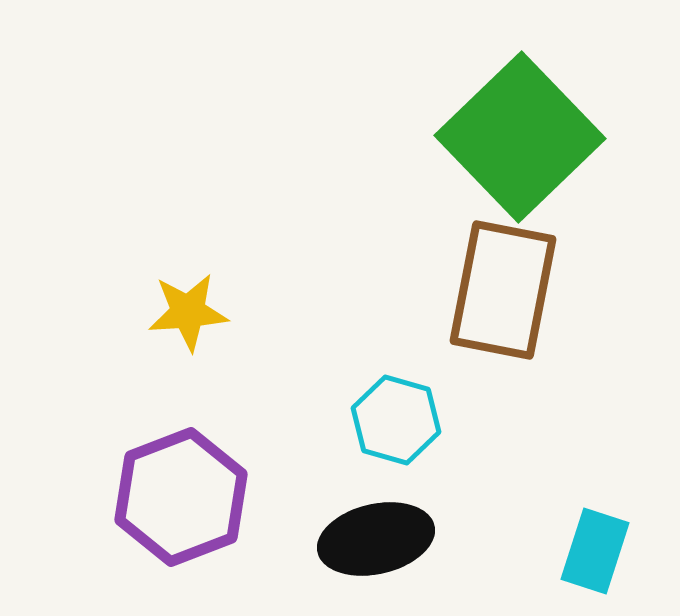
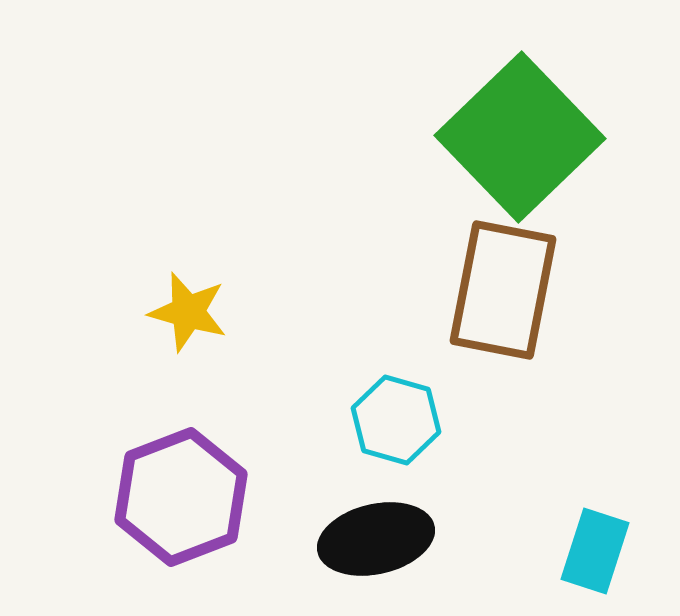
yellow star: rotated 20 degrees clockwise
